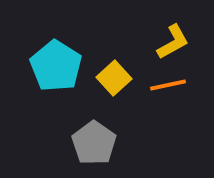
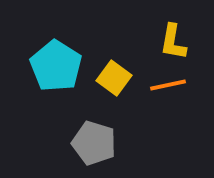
yellow L-shape: rotated 129 degrees clockwise
yellow square: rotated 12 degrees counterclockwise
gray pentagon: rotated 18 degrees counterclockwise
